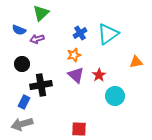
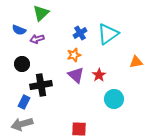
cyan circle: moved 1 px left, 3 px down
